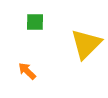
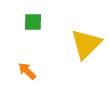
green square: moved 2 px left
